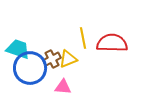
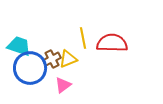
cyan trapezoid: moved 1 px right, 3 px up
pink triangle: moved 2 px up; rotated 42 degrees counterclockwise
